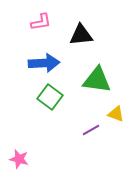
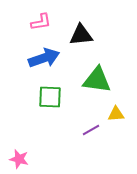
blue arrow: moved 5 px up; rotated 16 degrees counterclockwise
green square: rotated 35 degrees counterclockwise
yellow triangle: rotated 24 degrees counterclockwise
